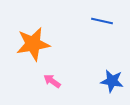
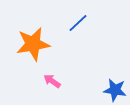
blue line: moved 24 px left, 2 px down; rotated 55 degrees counterclockwise
blue star: moved 3 px right, 9 px down
